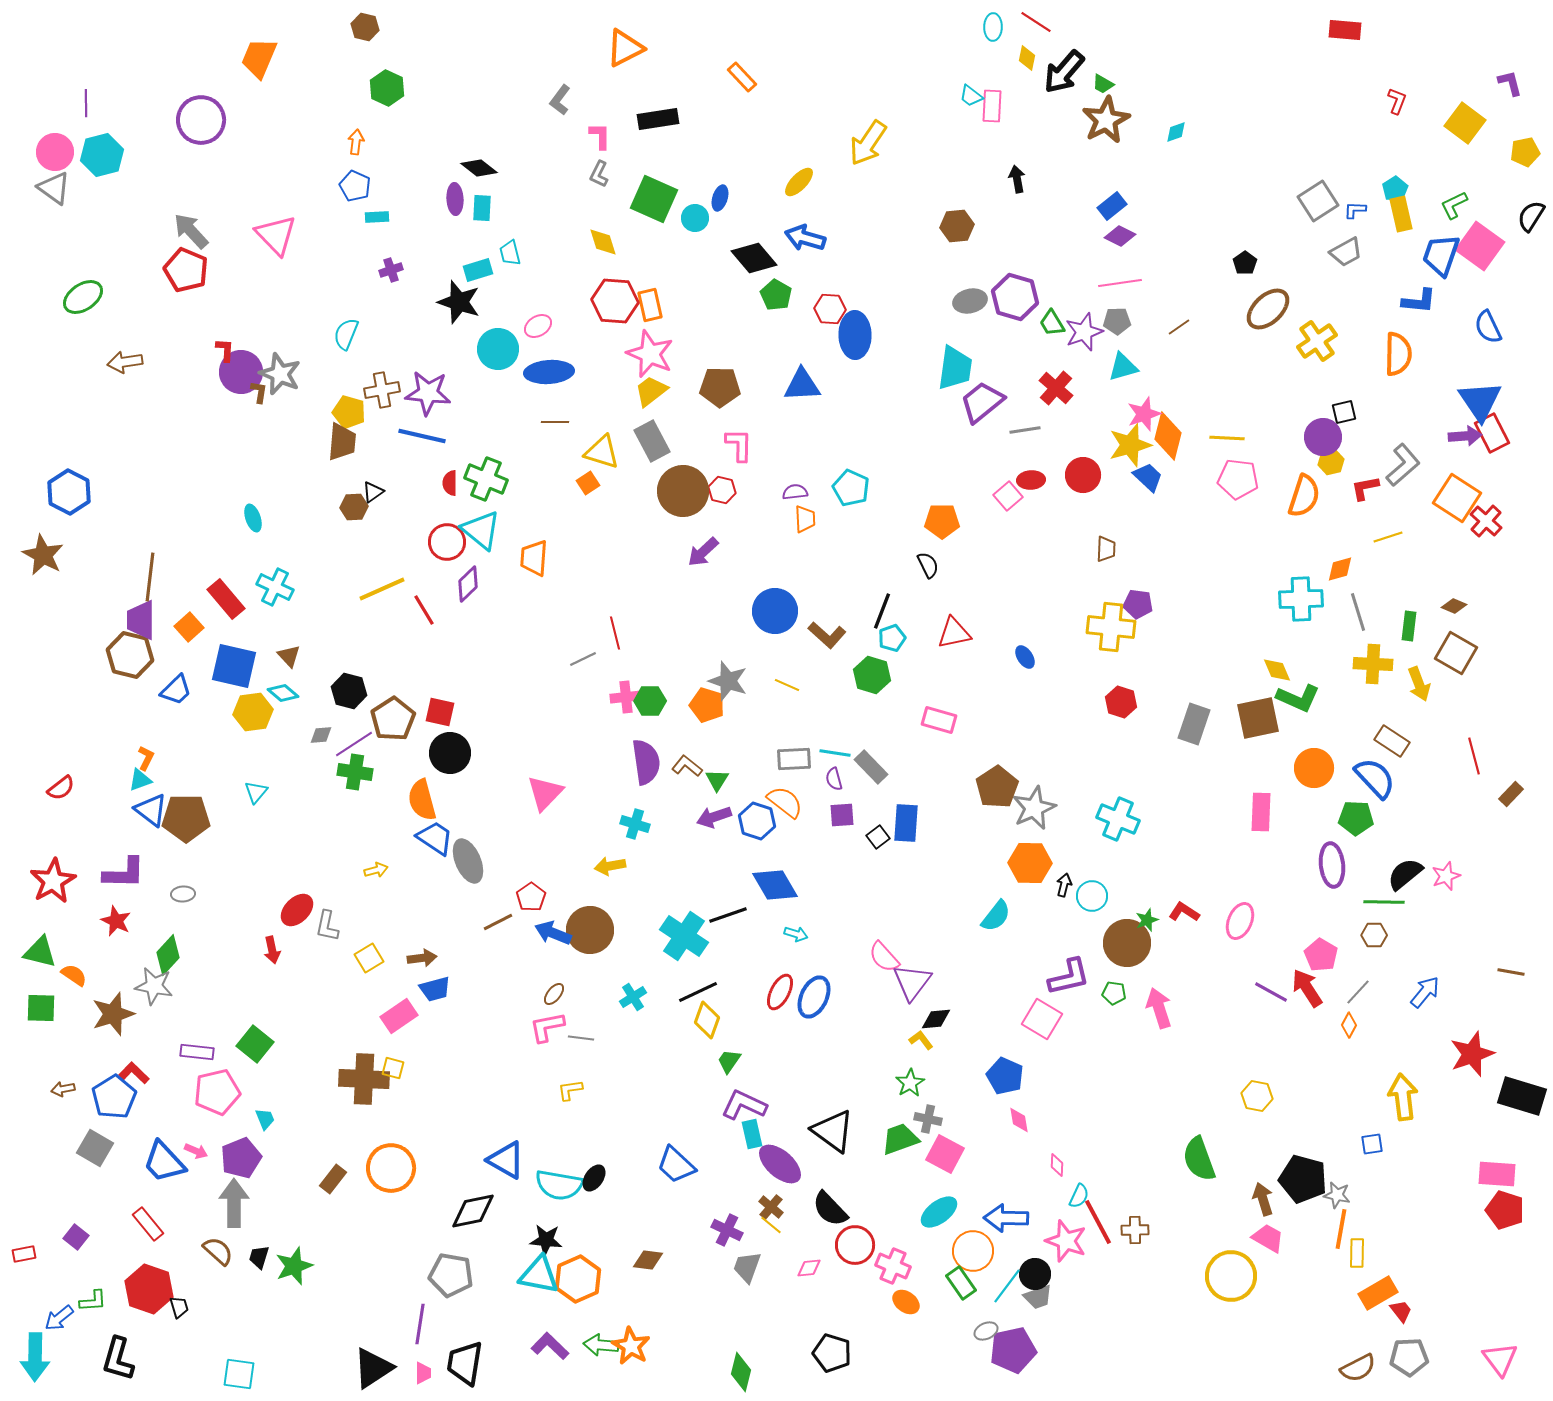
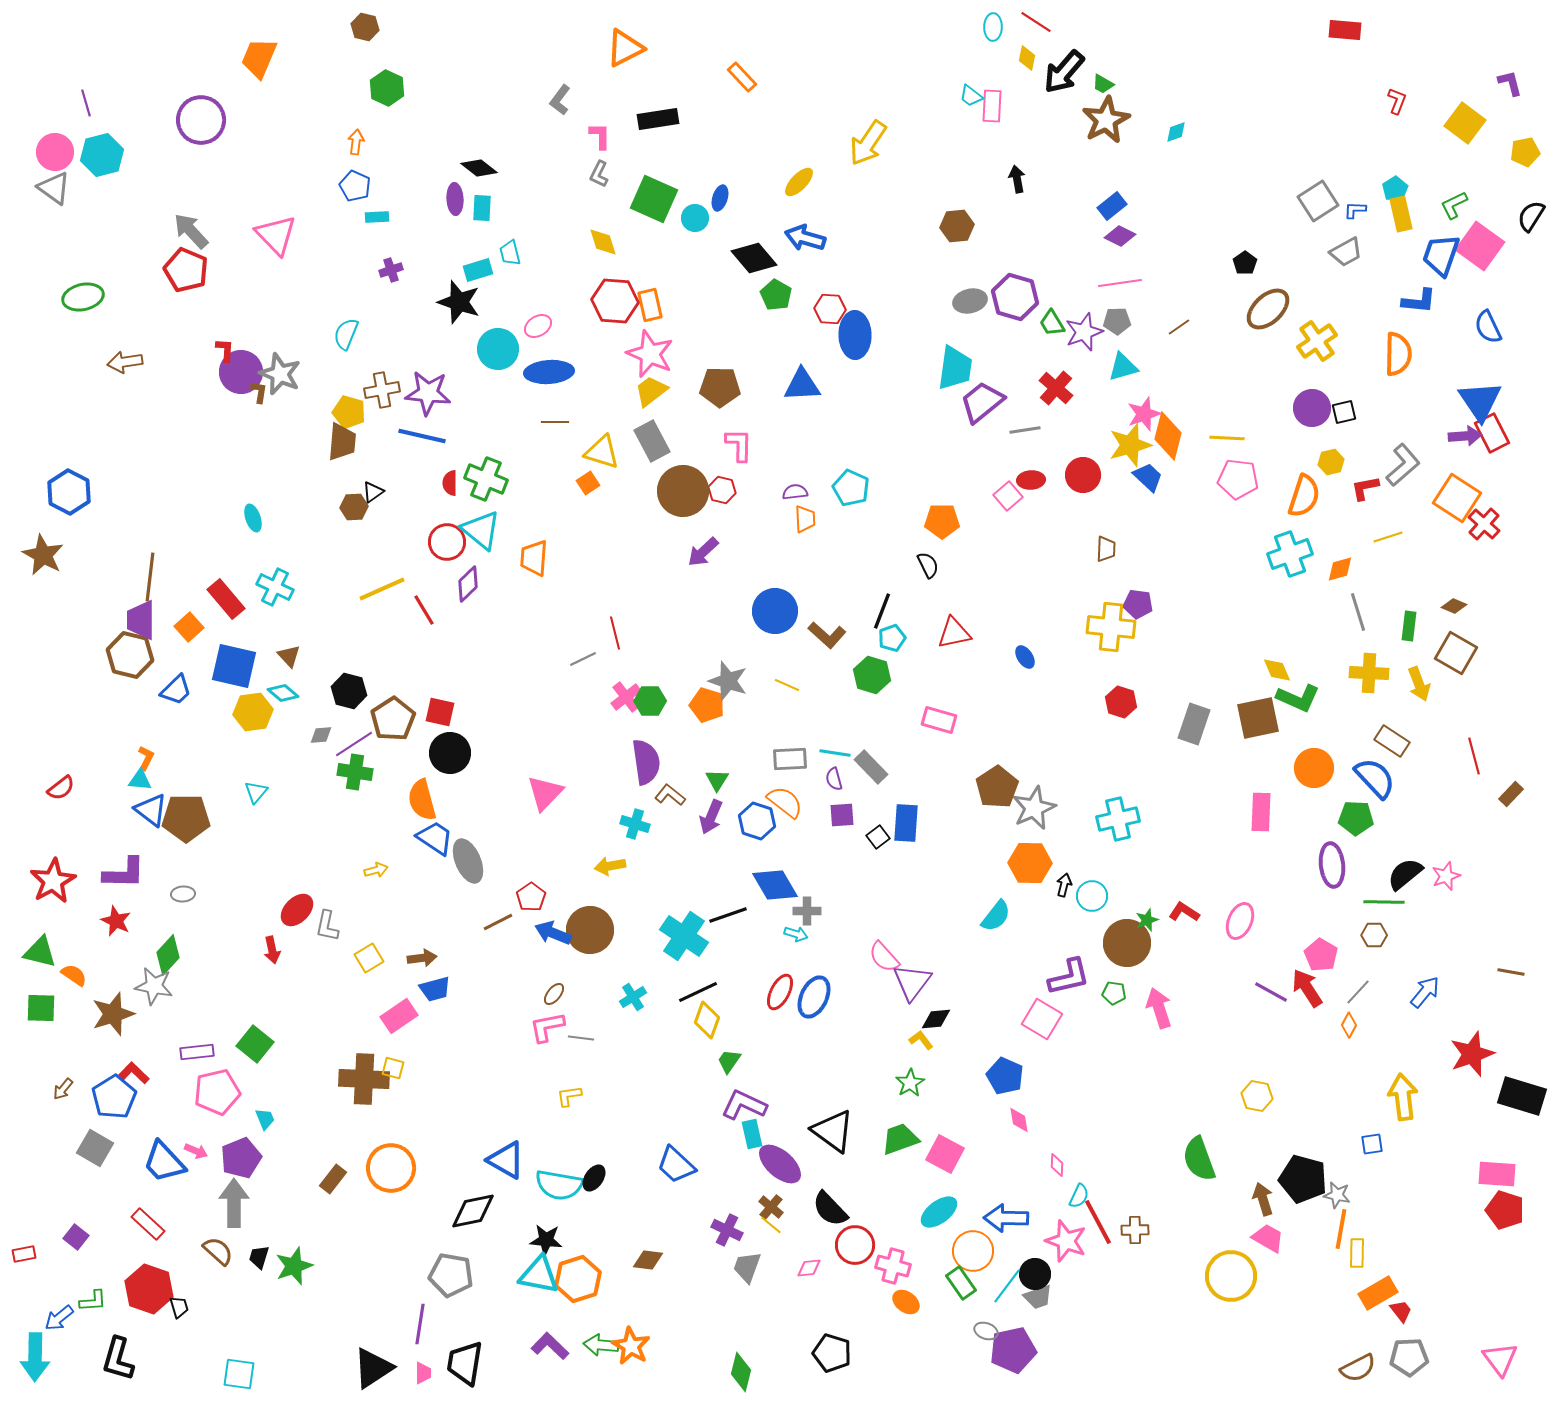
purple line at (86, 103): rotated 16 degrees counterclockwise
green ellipse at (83, 297): rotated 21 degrees clockwise
purple circle at (1323, 437): moved 11 px left, 29 px up
red cross at (1486, 521): moved 2 px left, 3 px down
cyan cross at (1301, 599): moved 11 px left, 45 px up; rotated 18 degrees counterclockwise
yellow cross at (1373, 664): moved 4 px left, 9 px down
pink cross at (626, 697): rotated 32 degrees counterclockwise
gray rectangle at (794, 759): moved 4 px left
brown L-shape at (687, 766): moved 17 px left, 29 px down
cyan triangle at (140, 780): rotated 25 degrees clockwise
purple arrow at (714, 817): moved 3 px left; rotated 48 degrees counterclockwise
cyan cross at (1118, 819): rotated 36 degrees counterclockwise
purple rectangle at (197, 1052): rotated 12 degrees counterclockwise
brown arrow at (63, 1089): rotated 40 degrees counterclockwise
yellow L-shape at (570, 1090): moved 1 px left, 6 px down
gray cross at (928, 1119): moved 121 px left, 208 px up; rotated 12 degrees counterclockwise
red rectangle at (148, 1224): rotated 8 degrees counterclockwise
pink cross at (893, 1266): rotated 8 degrees counterclockwise
orange hexagon at (578, 1279): rotated 6 degrees clockwise
gray ellipse at (986, 1331): rotated 45 degrees clockwise
